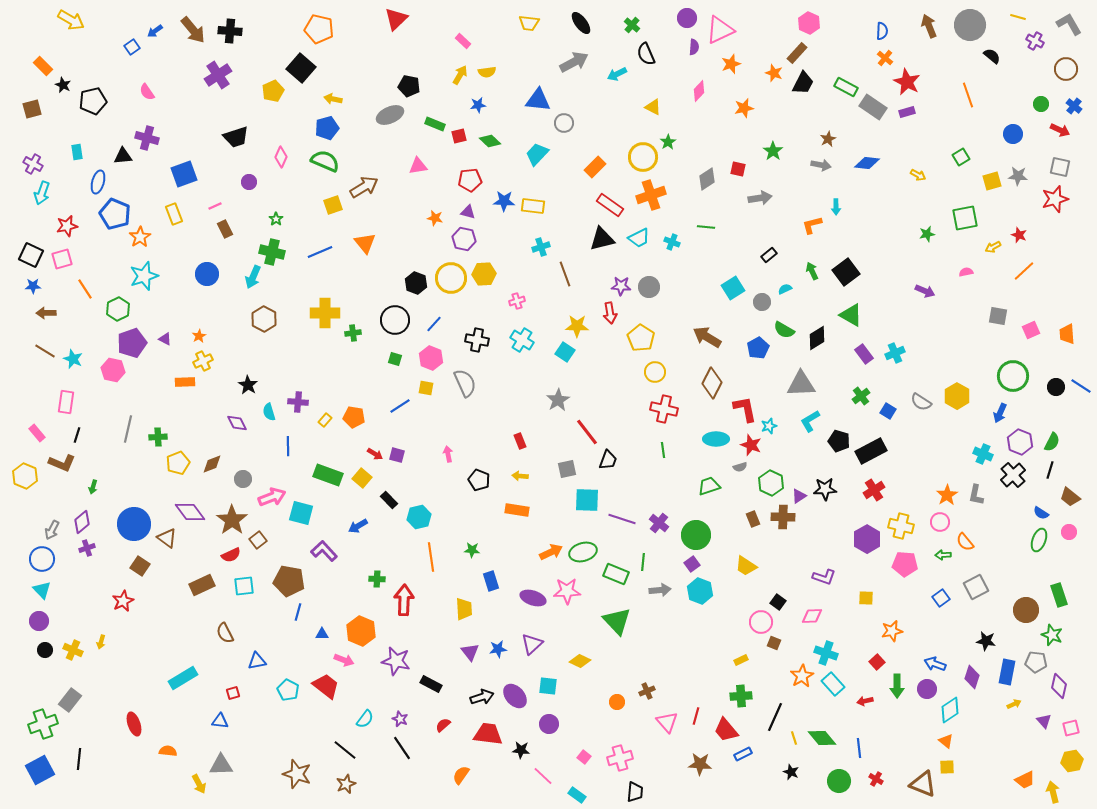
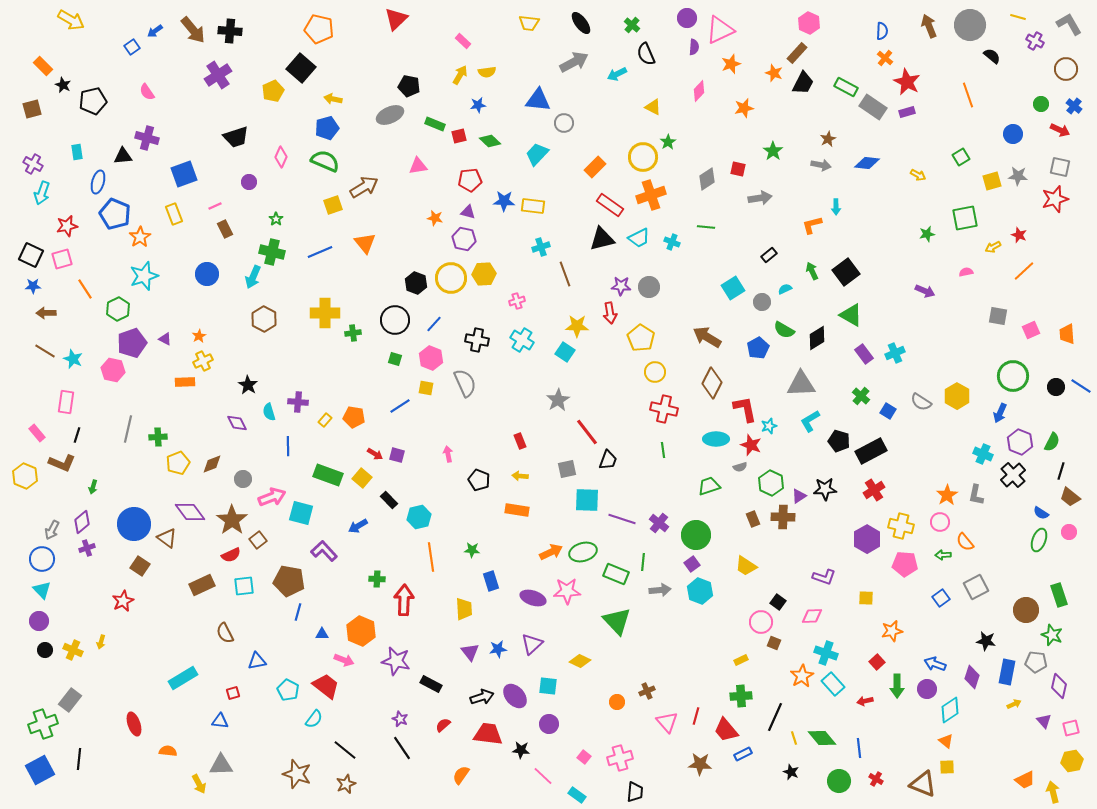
green cross at (861, 396): rotated 12 degrees counterclockwise
black line at (1050, 470): moved 11 px right, 1 px down
cyan semicircle at (365, 719): moved 51 px left
